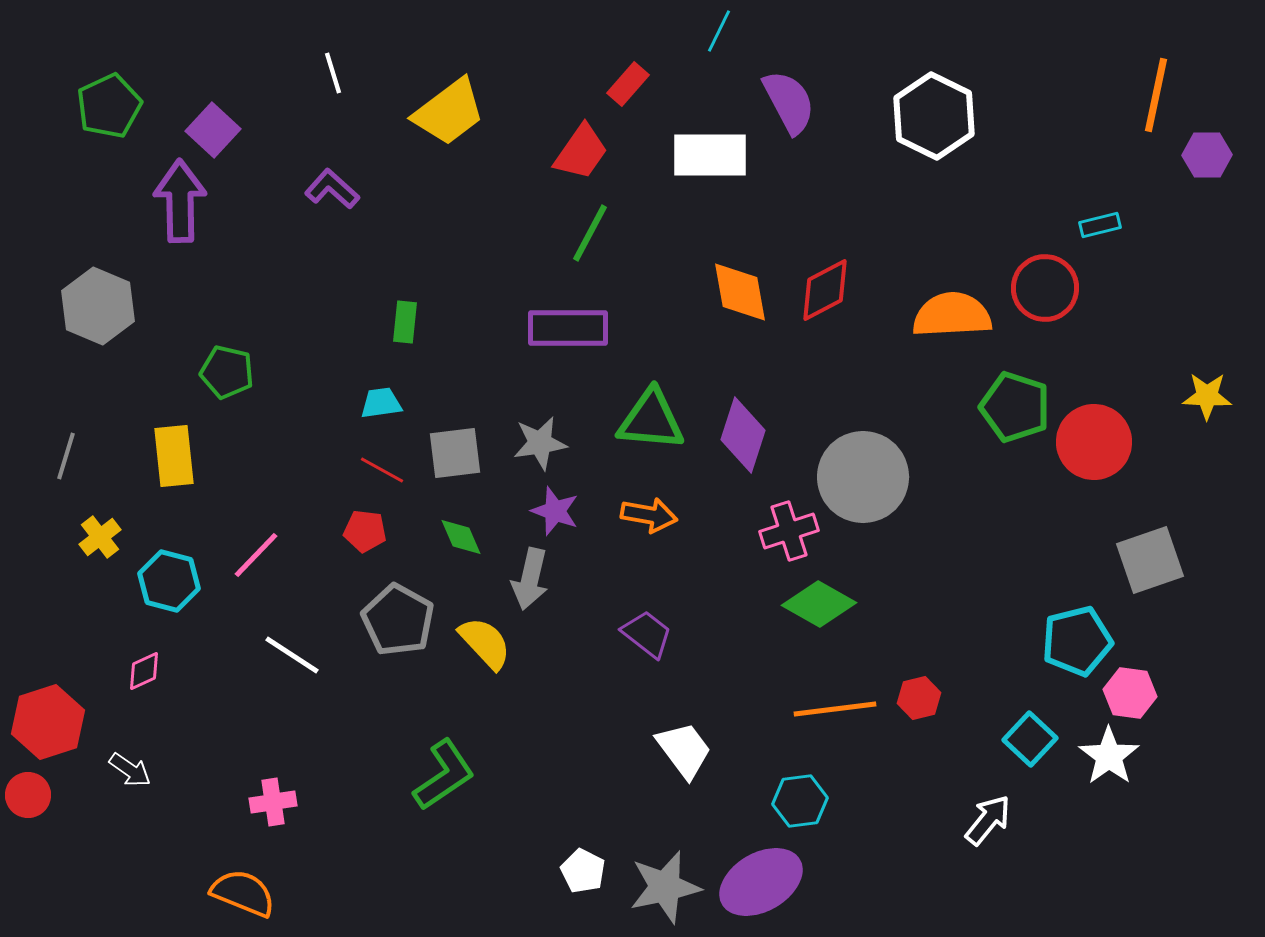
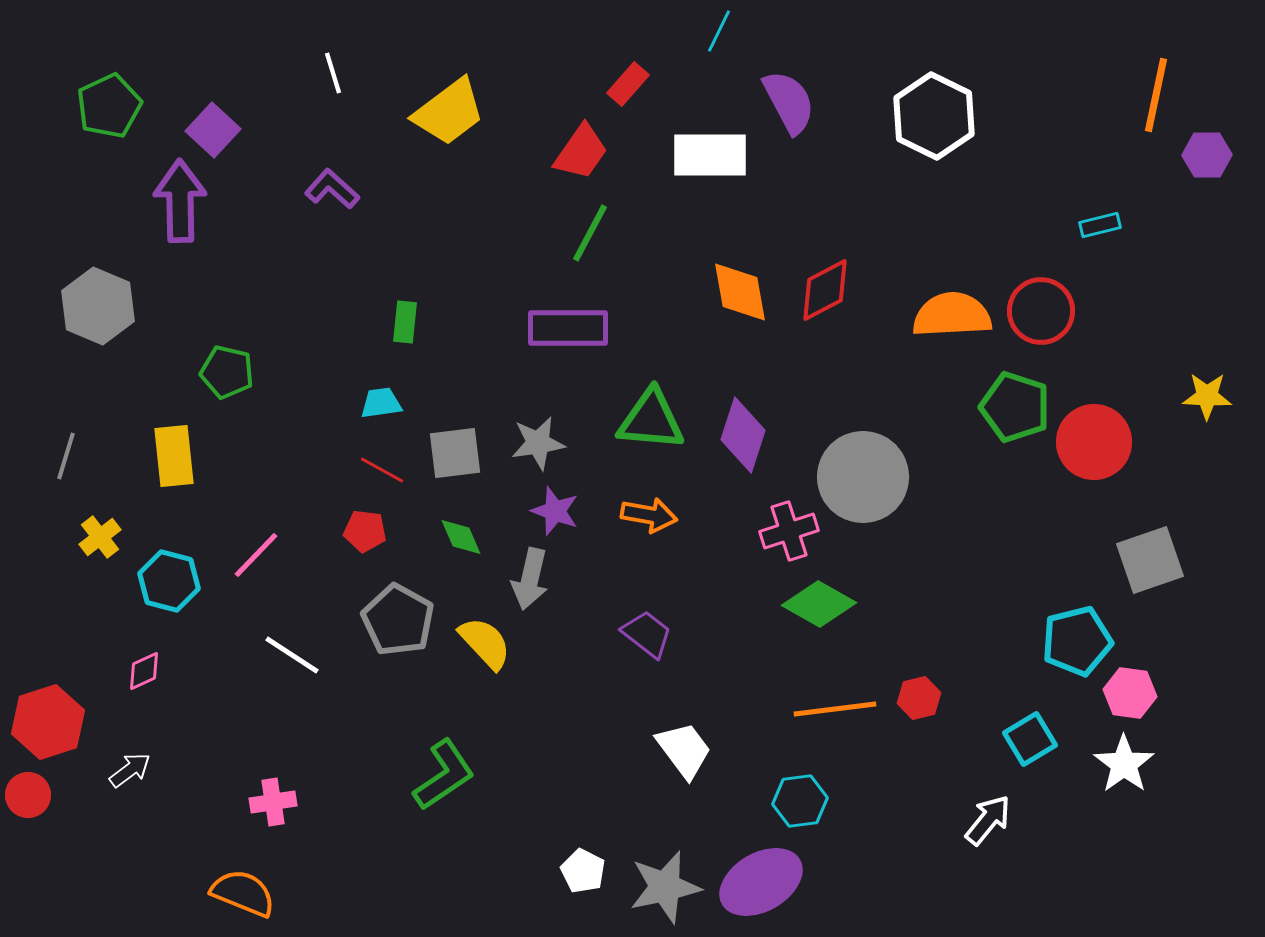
red circle at (1045, 288): moved 4 px left, 23 px down
gray star at (540, 443): moved 2 px left
cyan square at (1030, 739): rotated 16 degrees clockwise
white star at (1109, 756): moved 15 px right, 8 px down
white arrow at (130, 770): rotated 72 degrees counterclockwise
